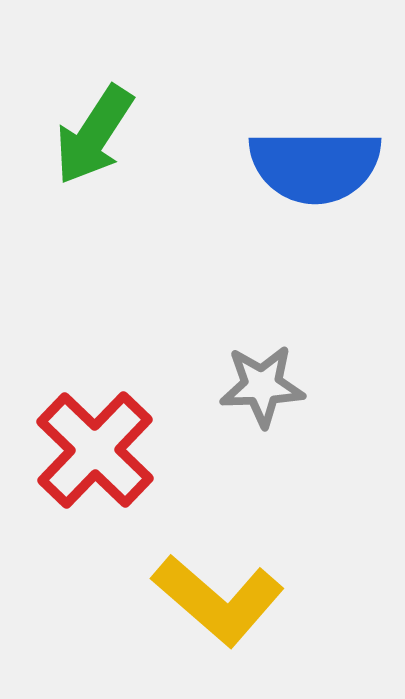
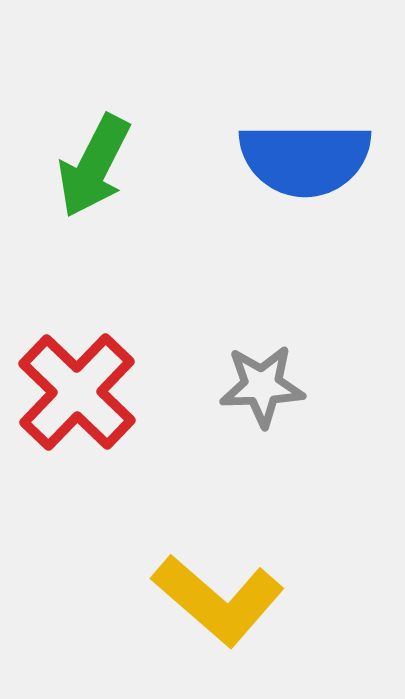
green arrow: moved 31 px down; rotated 6 degrees counterclockwise
blue semicircle: moved 10 px left, 7 px up
red cross: moved 18 px left, 58 px up
